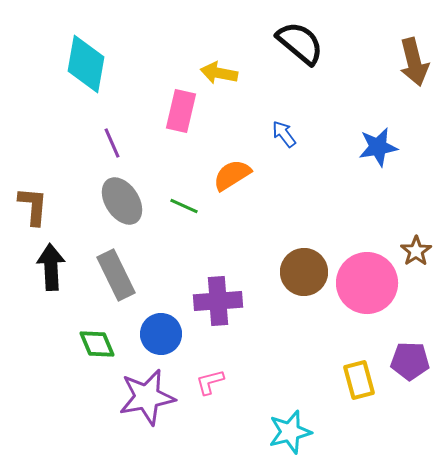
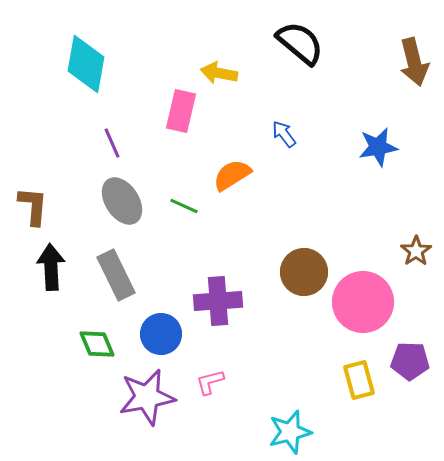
pink circle: moved 4 px left, 19 px down
